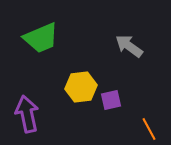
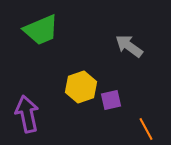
green trapezoid: moved 8 px up
yellow hexagon: rotated 12 degrees counterclockwise
orange line: moved 3 px left
